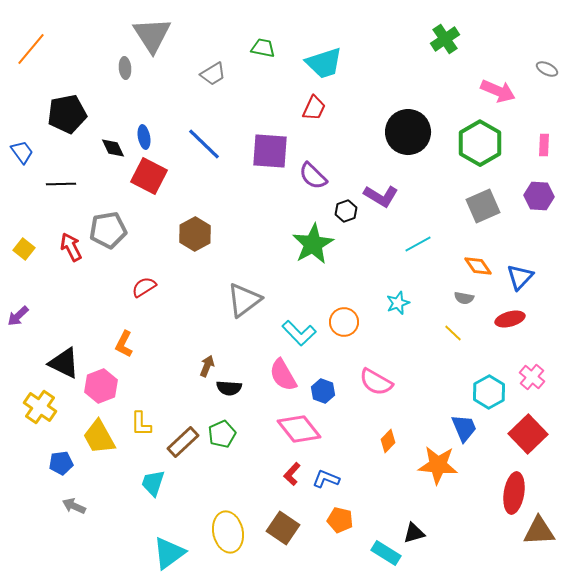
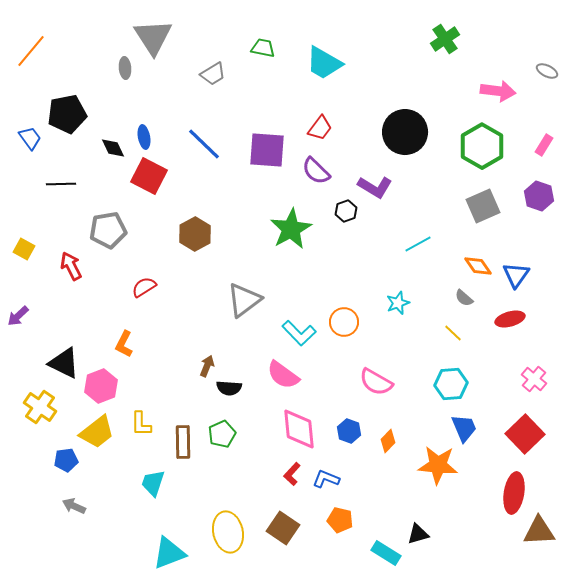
gray triangle at (152, 35): moved 1 px right, 2 px down
orange line at (31, 49): moved 2 px down
cyan trapezoid at (324, 63): rotated 48 degrees clockwise
gray ellipse at (547, 69): moved 2 px down
pink arrow at (498, 91): rotated 16 degrees counterclockwise
red trapezoid at (314, 108): moved 6 px right, 20 px down; rotated 12 degrees clockwise
black circle at (408, 132): moved 3 px left
green hexagon at (480, 143): moved 2 px right, 3 px down
pink rectangle at (544, 145): rotated 30 degrees clockwise
purple square at (270, 151): moved 3 px left, 1 px up
blue trapezoid at (22, 152): moved 8 px right, 14 px up
purple semicircle at (313, 176): moved 3 px right, 5 px up
purple L-shape at (381, 196): moved 6 px left, 9 px up
purple hexagon at (539, 196): rotated 16 degrees clockwise
green star at (313, 244): moved 22 px left, 15 px up
red arrow at (71, 247): moved 19 px down
yellow square at (24, 249): rotated 10 degrees counterclockwise
blue triangle at (520, 277): moved 4 px left, 2 px up; rotated 8 degrees counterclockwise
gray semicircle at (464, 298): rotated 30 degrees clockwise
pink semicircle at (283, 375): rotated 24 degrees counterclockwise
pink cross at (532, 377): moved 2 px right, 2 px down
blue hexagon at (323, 391): moved 26 px right, 40 px down
cyan hexagon at (489, 392): moved 38 px left, 8 px up; rotated 24 degrees clockwise
pink diamond at (299, 429): rotated 33 degrees clockwise
red square at (528, 434): moved 3 px left
yellow trapezoid at (99, 437): moved 2 px left, 5 px up; rotated 99 degrees counterclockwise
brown rectangle at (183, 442): rotated 48 degrees counterclockwise
blue pentagon at (61, 463): moved 5 px right, 3 px up
black triangle at (414, 533): moved 4 px right, 1 px down
cyan triangle at (169, 553): rotated 15 degrees clockwise
